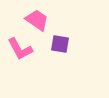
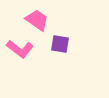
pink L-shape: rotated 24 degrees counterclockwise
